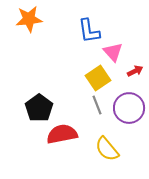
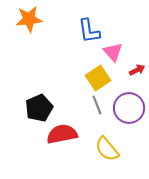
red arrow: moved 2 px right, 1 px up
black pentagon: rotated 12 degrees clockwise
